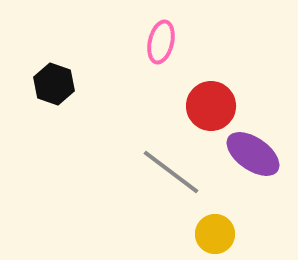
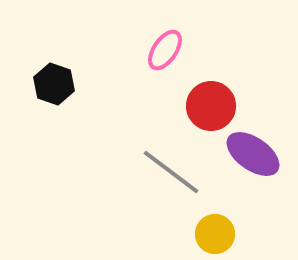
pink ellipse: moved 4 px right, 8 px down; rotated 21 degrees clockwise
